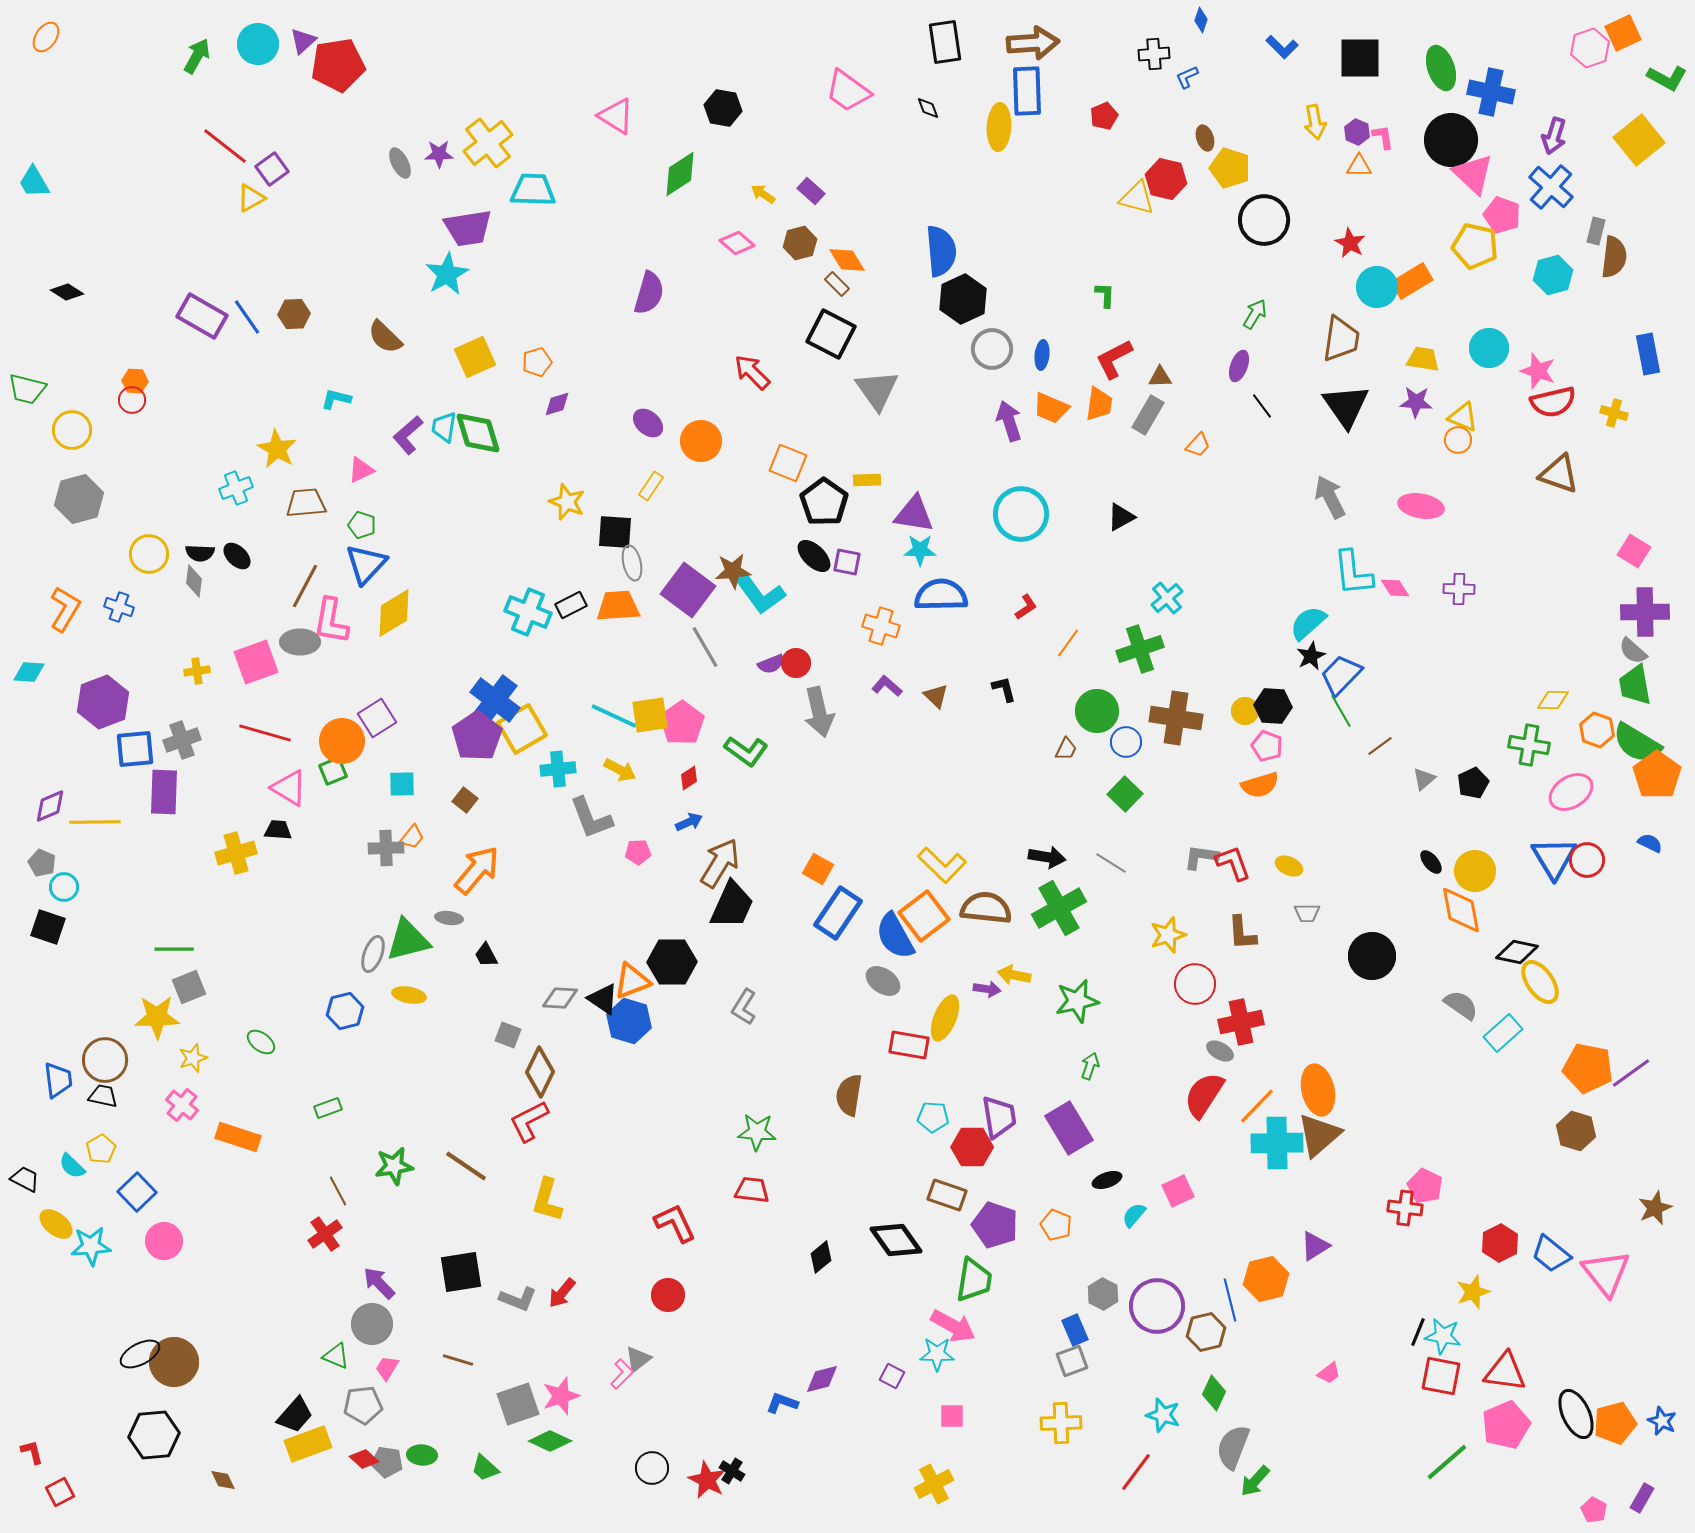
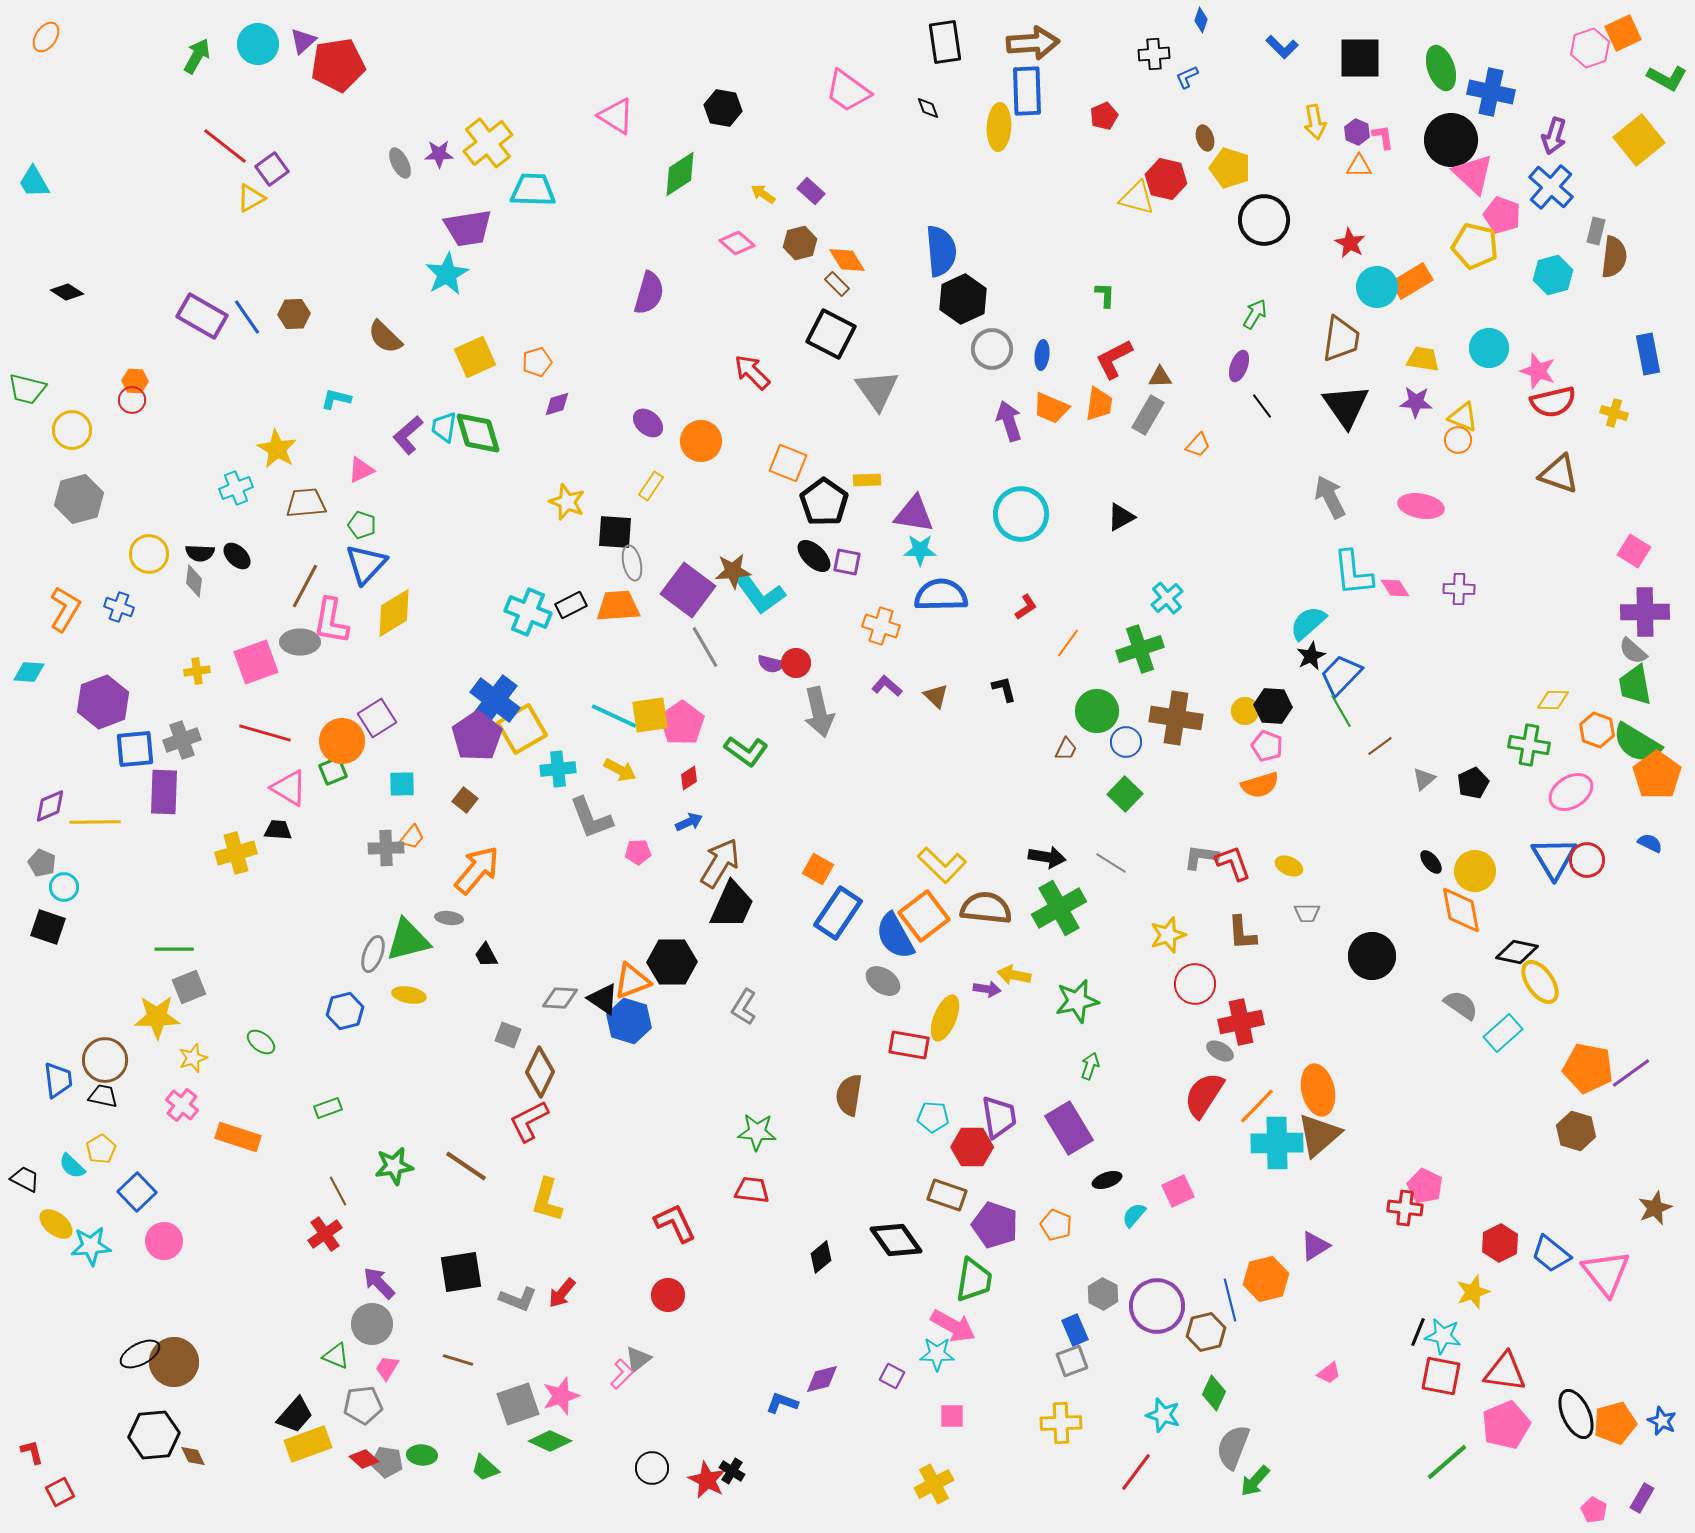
purple semicircle at (771, 664): rotated 36 degrees clockwise
brown diamond at (223, 1480): moved 30 px left, 24 px up
